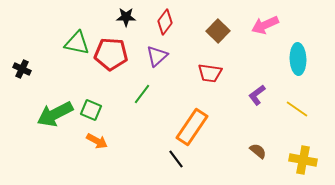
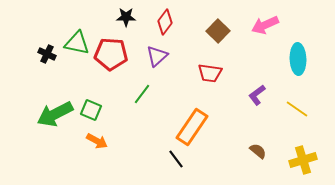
black cross: moved 25 px right, 15 px up
yellow cross: rotated 28 degrees counterclockwise
